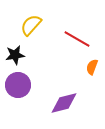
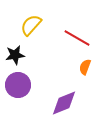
red line: moved 1 px up
orange semicircle: moved 7 px left
purple diamond: rotated 8 degrees counterclockwise
